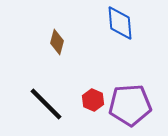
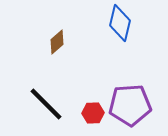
blue diamond: rotated 18 degrees clockwise
brown diamond: rotated 35 degrees clockwise
red hexagon: moved 13 px down; rotated 25 degrees counterclockwise
